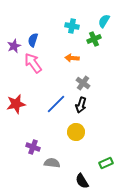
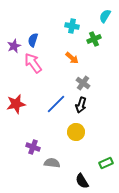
cyan semicircle: moved 1 px right, 5 px up
orange arrow: rotated 144 degrees counterclockwise
